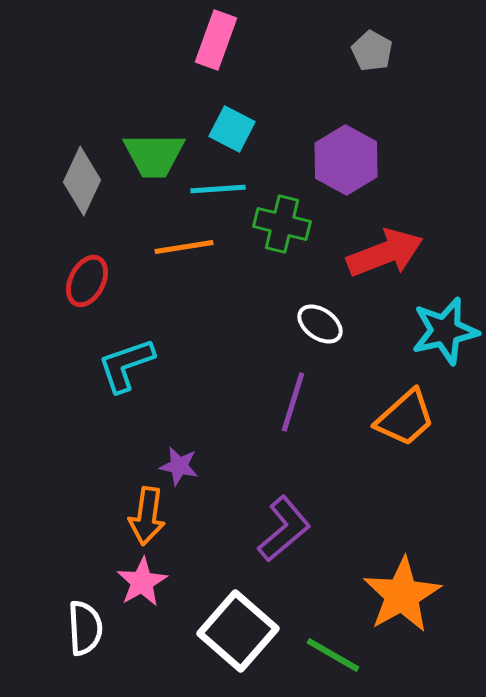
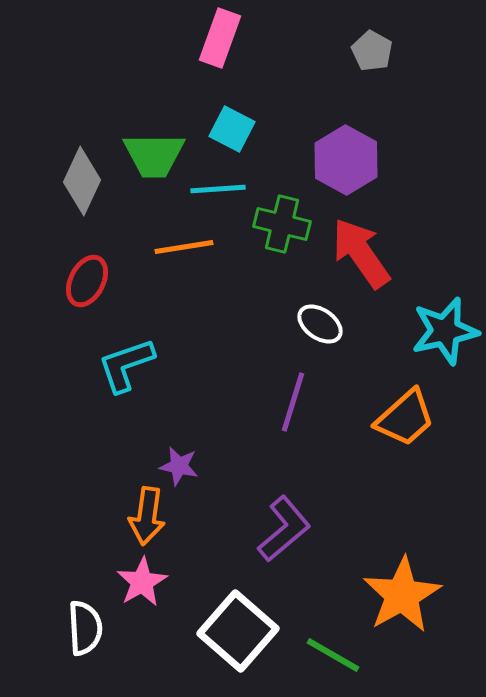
pink rectangle: moved 4 px right, 2 px up
red arrow: moved 24 px left; rotated 104 degrees counterclockwise
